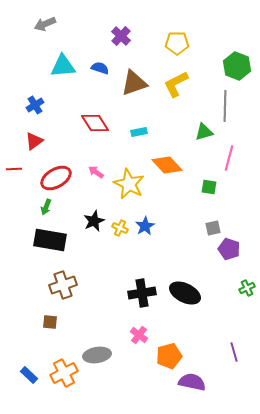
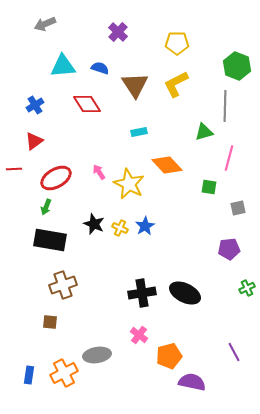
purple cross: moved 3 px left, 4 px up
brown triangle: moved 1 px right, 2 px down; rotated 44 degrees counterclockwise
red diamond: moved 8 px left, 19 px up
pink arrow: moved 3 px right; rotated 21 degrees clockwise
black star: moved 3 px down; rotated 25 degrees counterclockwise
gray square: moved 25 px right, 20 px up
purple pentagon: rotated 25 degrees counterclockwise
purple line: rotated 12 degrees counterclockwise
blue rectangle: rotated 54 degrees clockwise
